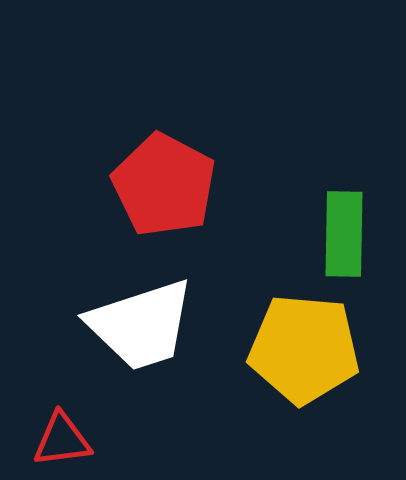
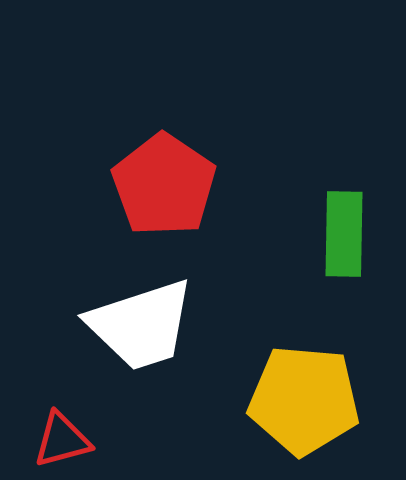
red pentagon: rotated 6 degrees clockwise
yellow pentagon: moved 51 px down
red triangle: rotated 8 degrees counterclockwise
